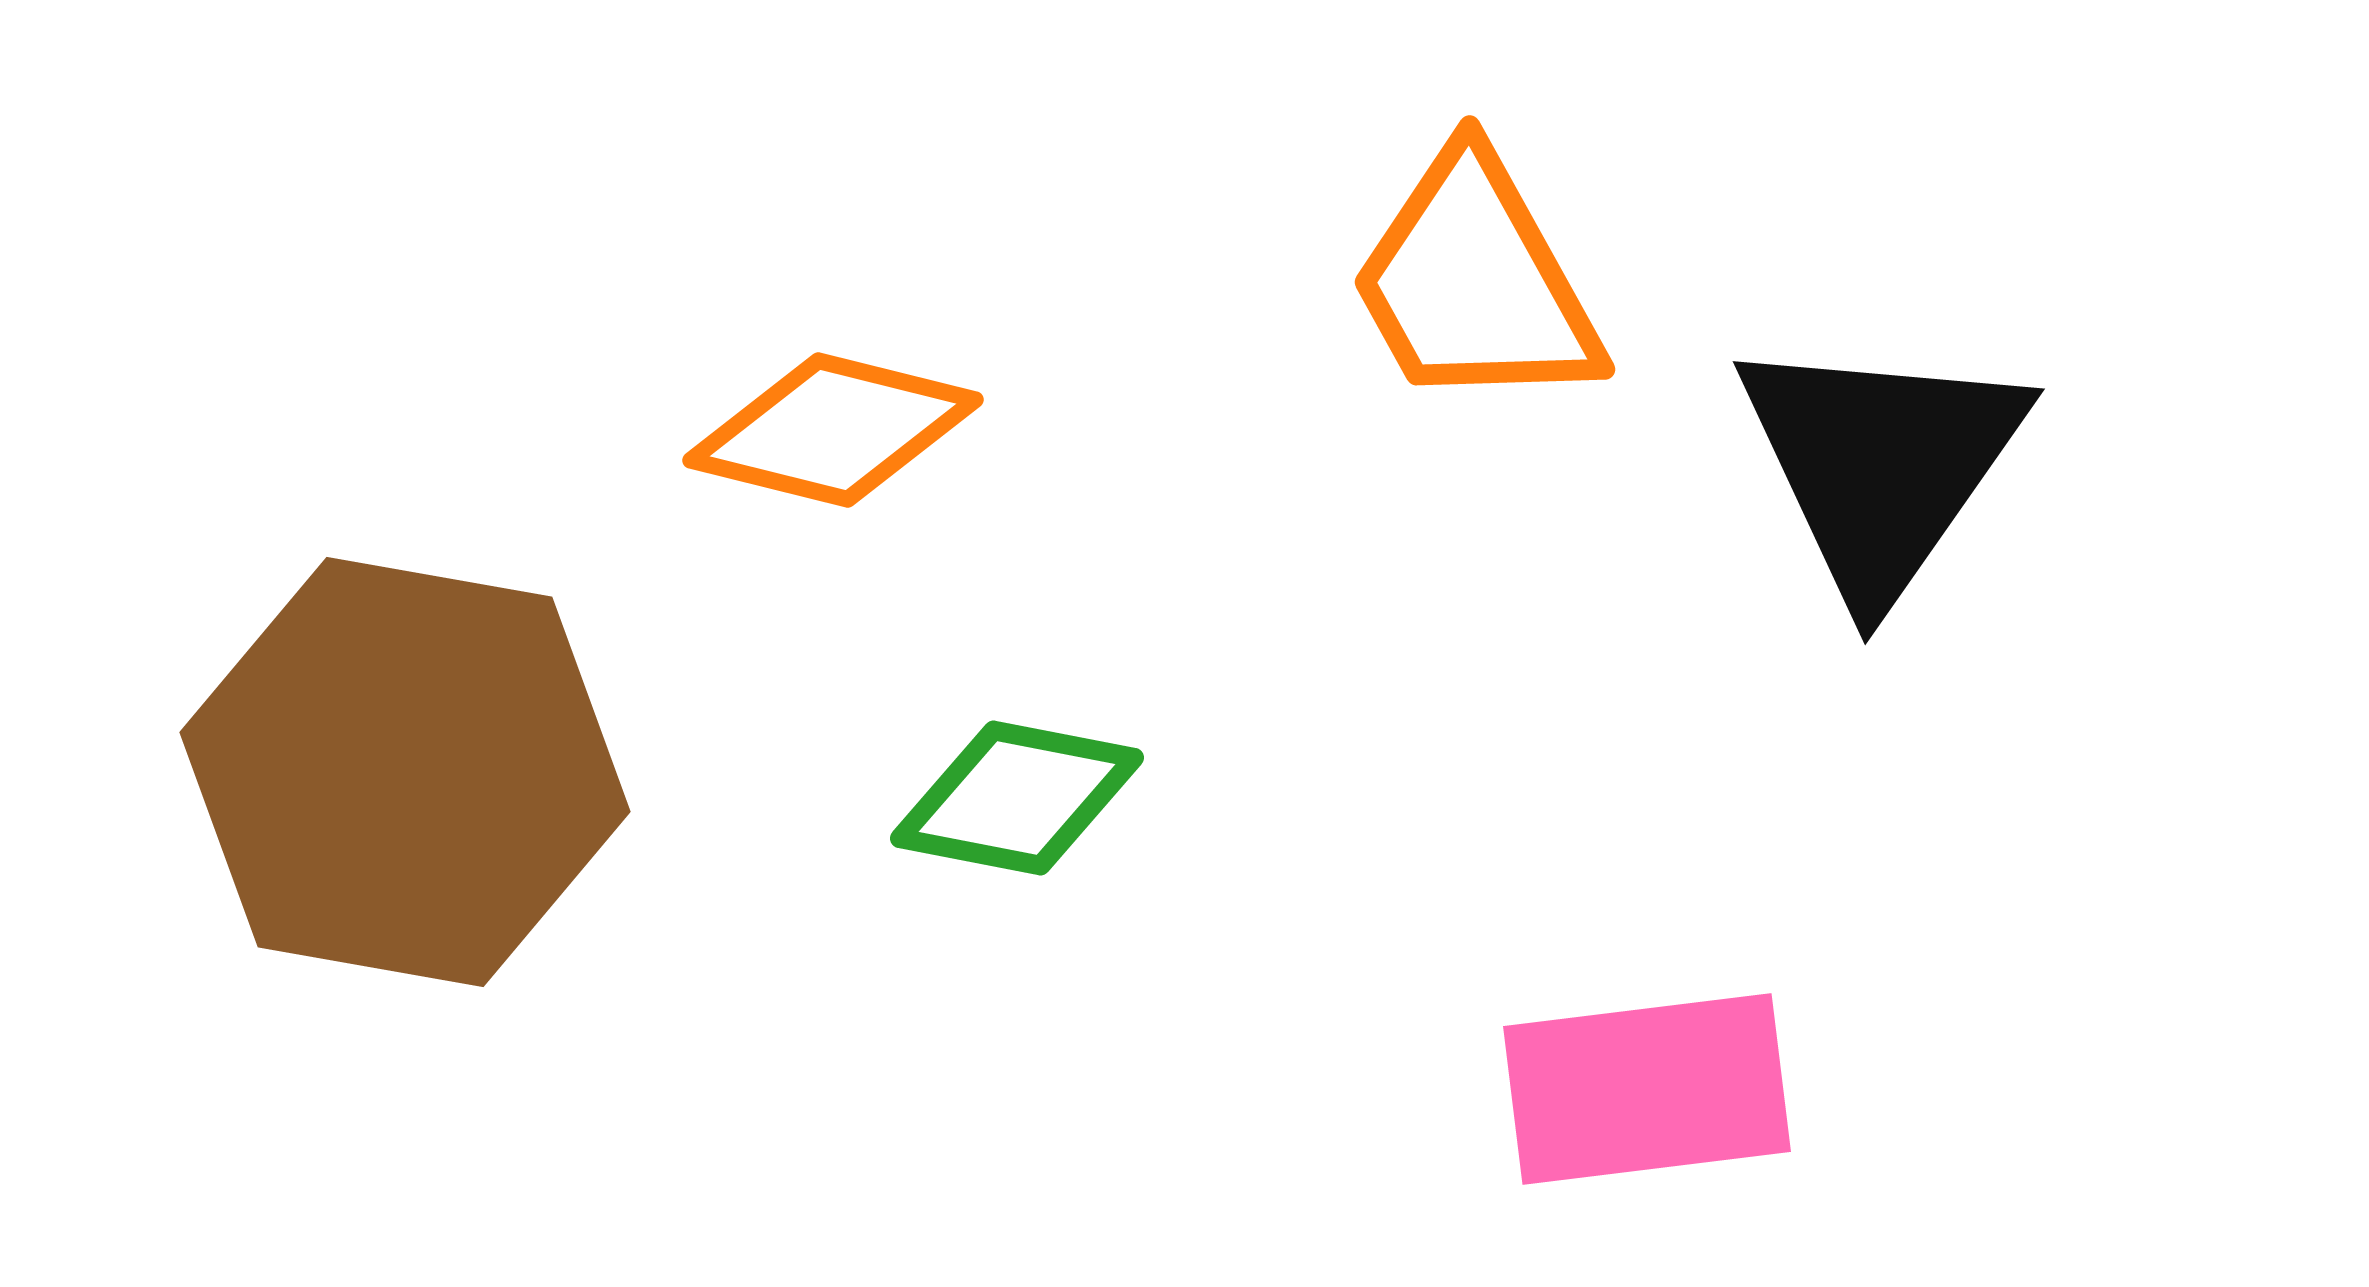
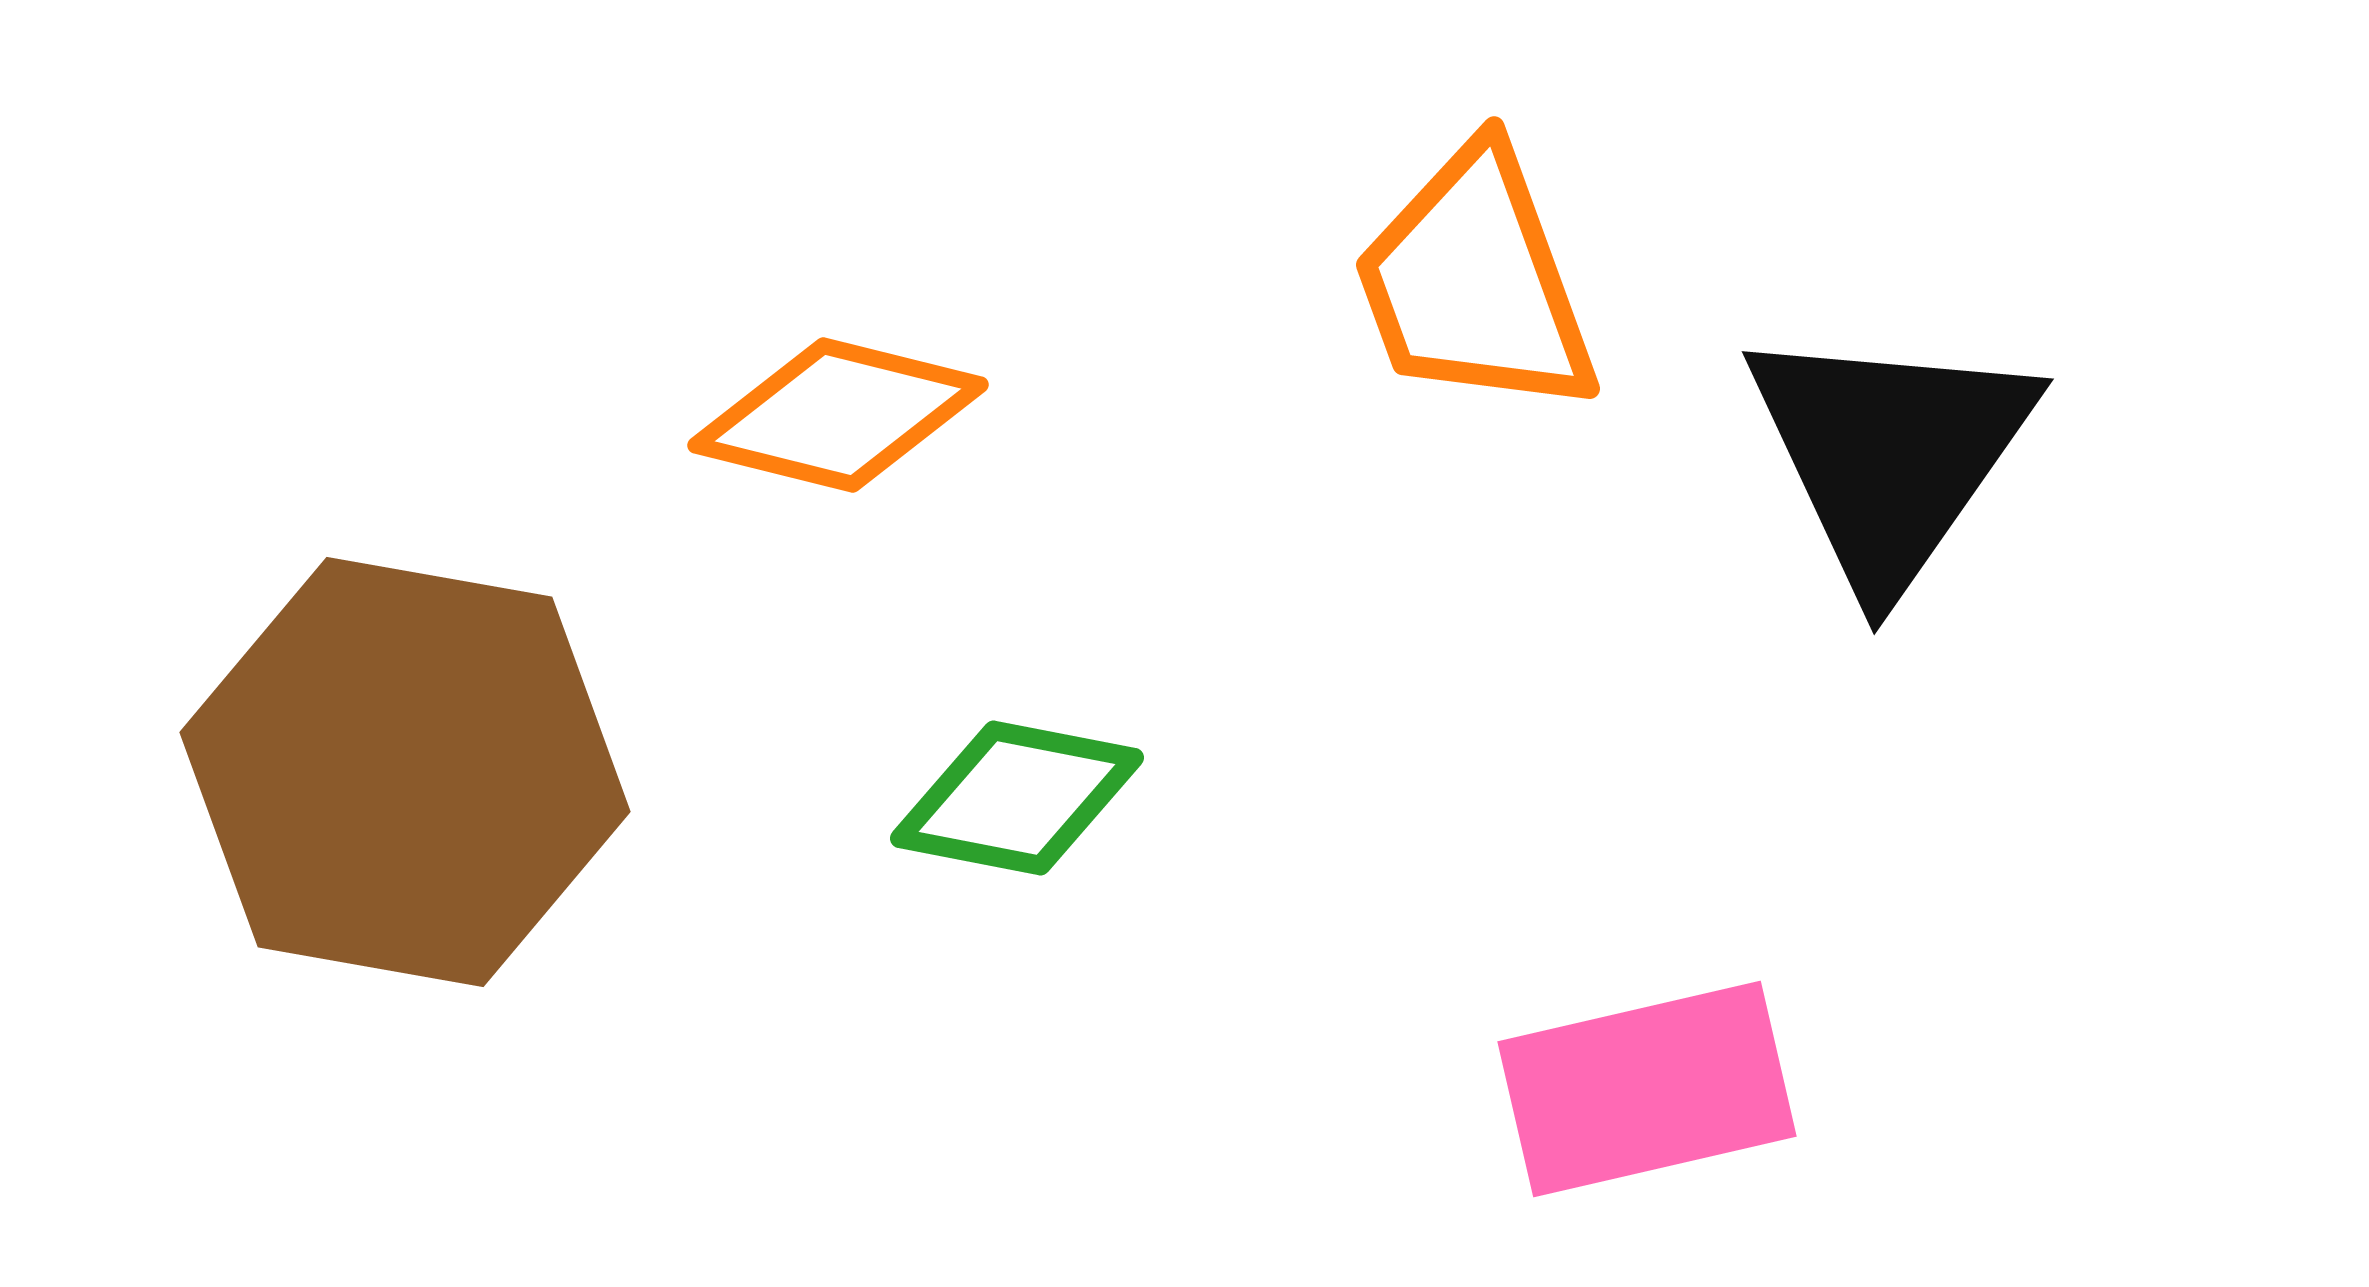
orange trapezoid: rotated 9 degrees clockwise
orange diamond: moved 5 px right, 15 px up
black triangle: moved 9 px right, 10 px up
pink rectangle: rotated 6 degrees counterclockwise
